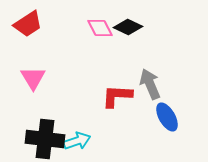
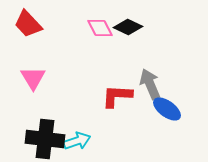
red trapezoid: rotated 80 degrees clockwise
blue ellipse: moved 8 px up; rotated 24 degrees counterclockwise
